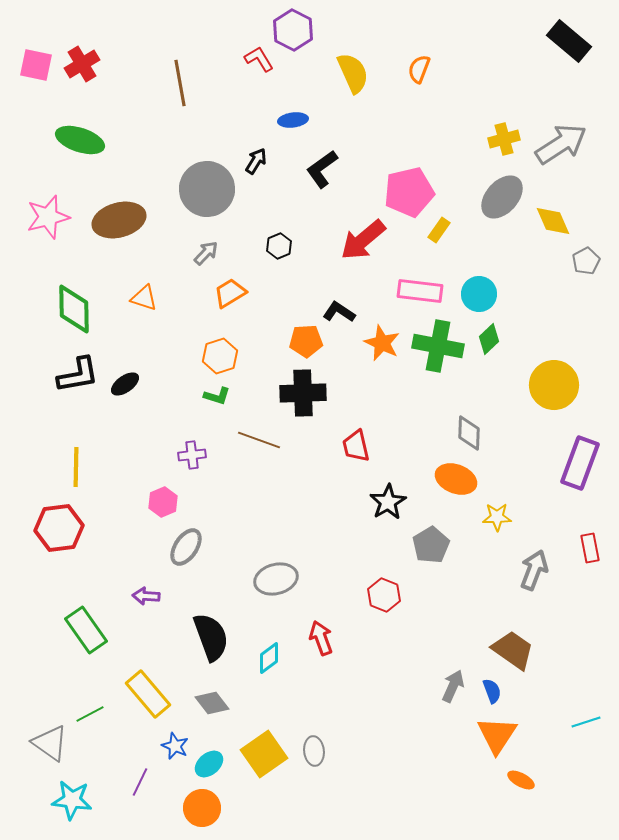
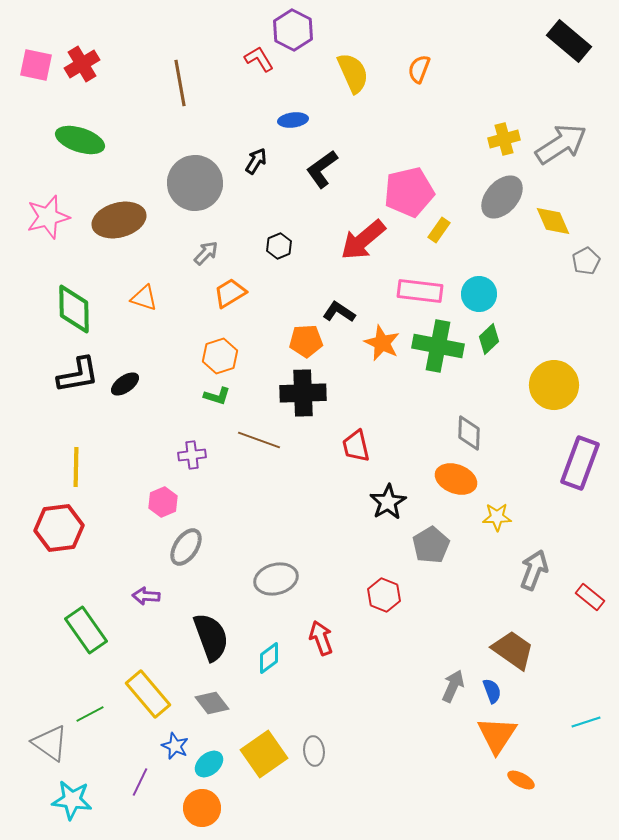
gray circle at (207, 189): moved 12 px left, 6 px up
red rectangle at (590, 548): moved 49 px down; rotated 40 degrees counterclockwise
